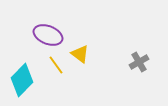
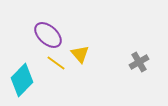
purple ellipse: rotated 20 degrees clockwise
yellow triangle: rotated 12 degrees clockwise
yellow line: moved 2 px up; rotated 18 degrees counterclockwise
